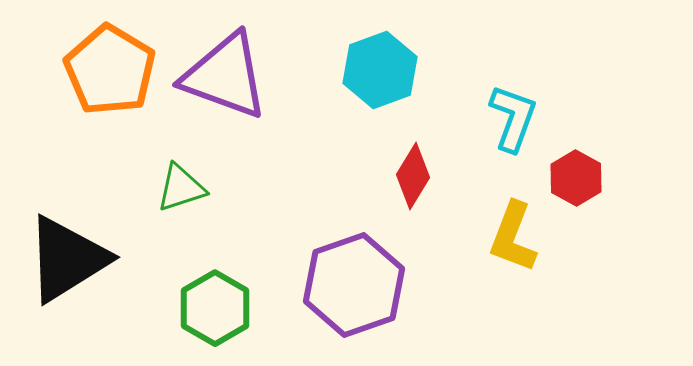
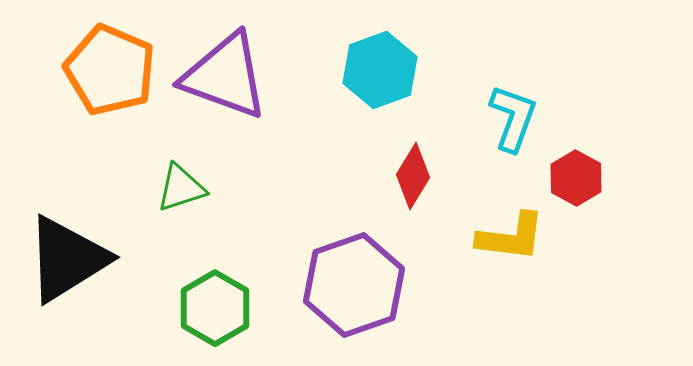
orange pentagon: rotated 8 degrees counterclockwise
yellow L-shape: moved 2 px left; rotated 104 degrees counterclockwise
